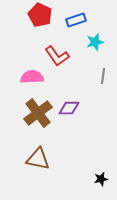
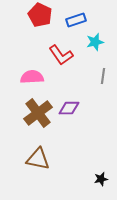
red L-shape: moved 4 px right, 1 px up
